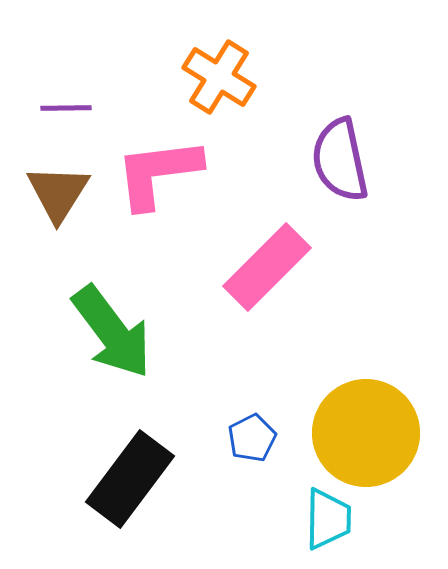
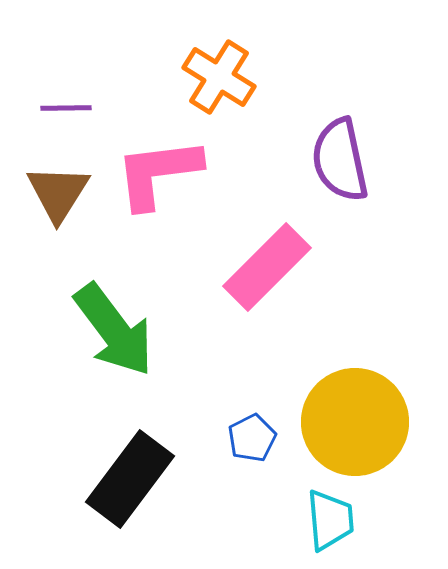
green arrow: moved 2 px right, 2 px up
yellow circle: moved 11 px left, 11 px up
cyan trapezoid: moved 2 px right, 1 px down; rotated 6 degrees counterclockwise
